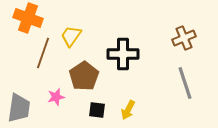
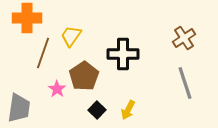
orange cross: moved 1 px left; rotated 20 degrees counterclockwise
brown cross: rotated 10 degrees counterclockwise
pink star: moved 1 px right, 8 px up; rotated 24 degrees counterclockwise
black square: rotated 36 degrees clockwise
